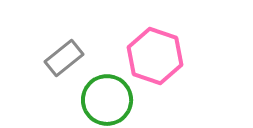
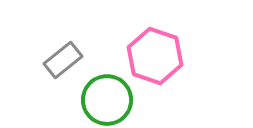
gray rectangle: moved 1 px left, 2 px down
